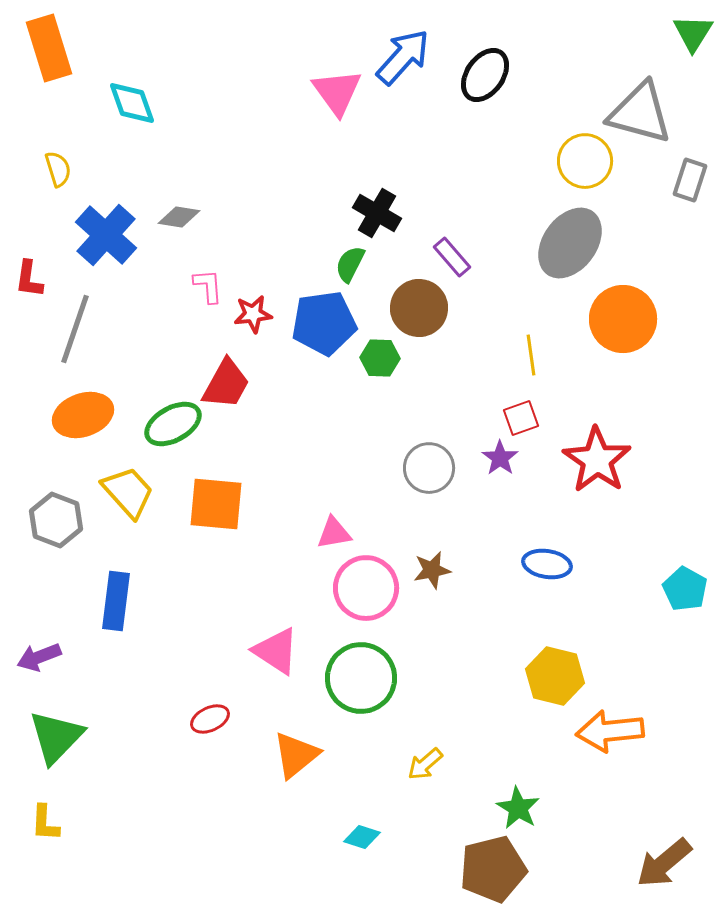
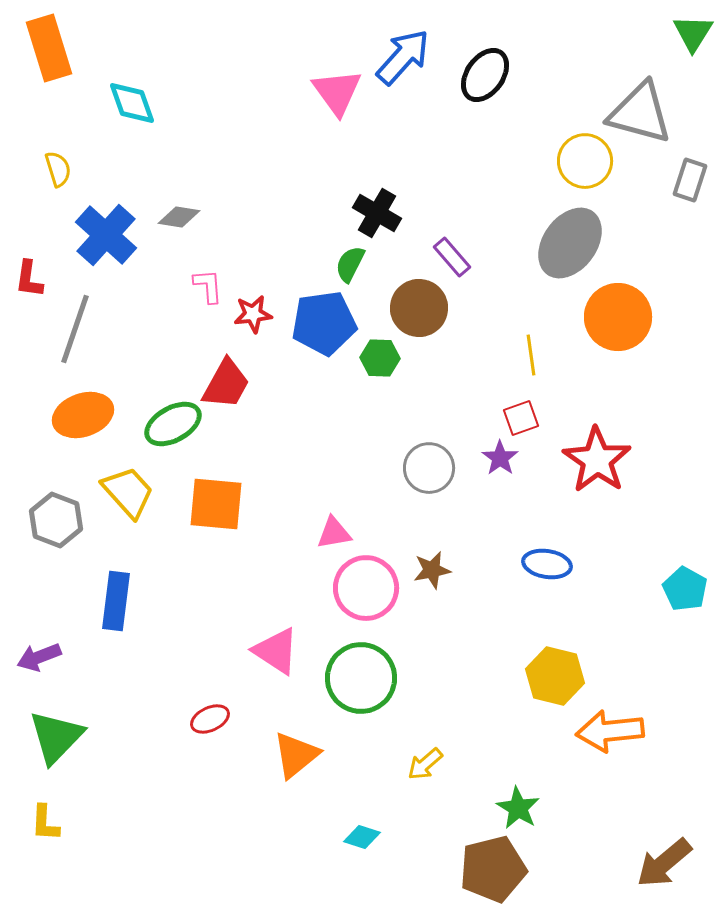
orange circle at (623, 319): moved 5 px left, 2 px up
